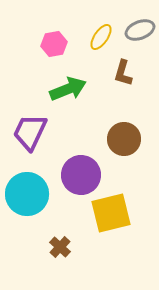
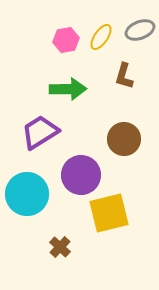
pink hexagon: moved 12 px right, 4 px up
brown L-shape: moved 1 px right, 3 px down
green arrow: rotated 21 degrees clockwise
purple trapezoid: moved 10 px right; rotated 33 degrees clockwise
yellow square: moved 2 px left
